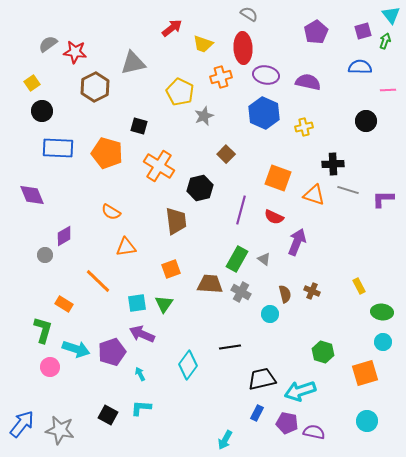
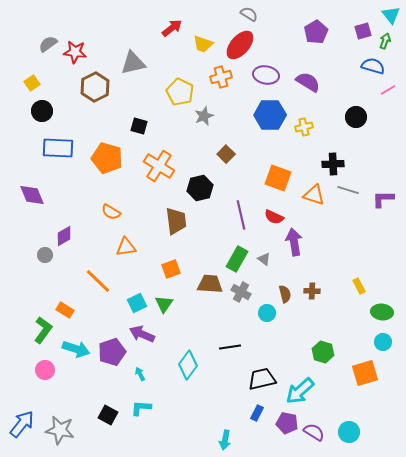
red ellipse at (243, 48): moved 3 px left, 3 px up; rotated 44 degrees clockwise
blue semicircle at (360, 67): moved 13 px right, 1 px up; rotated 15 degrees clockwise
purple semicircle at (308, 82): rotated 20 degrees clockwise
pink line at (388, 90): rotated 28 degrees counterclockwise
blue hexagon at (264, 113): moved 6 px right, 2 px down; rotated 24 degrees counterclockwise
black circle at (366, 121): moved 10 px left, 4 px up
orange pentagon at (107, 153): moved 5 px down
purple line at (241, 210): moved 5 px down; rotated 28 degrees counterclockwise
purple arrow at (297, 242): moved 3 px left; rotated 32 degrees counterclockwise
brown cross at (312, 291): rotated 21 degrees counterclockwise
cyan square at (137, 303): rotated 18 degrees counterclockwise
orange rectangle at (64, 304): moved 1 px right, 6 px down
cyan circle at (270, 314): moved 3 px left, 1 px up
green L-shape at (43, 330): rotated 20 degrees clockwise
pink circle at (50, 367): moved 5 px left, 3 px down
cyan arrow at (300, 391): rotated 24 degrees counterclockwise
cyan circle at (367, 421): moved 18 px left, 11 px down
purple semicircle at (314, 432): rotated 20 degrees clockwise
cyan arrow at (225, 440): rotated 18 degrees counterclockwise
